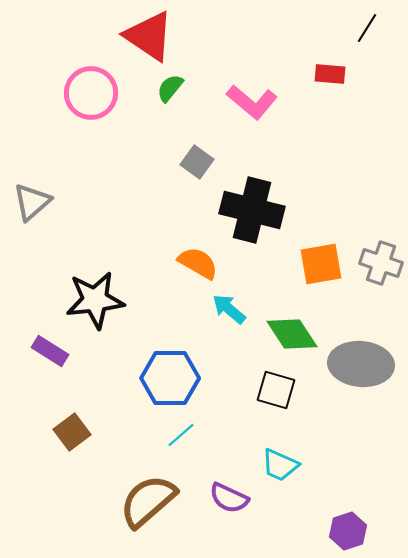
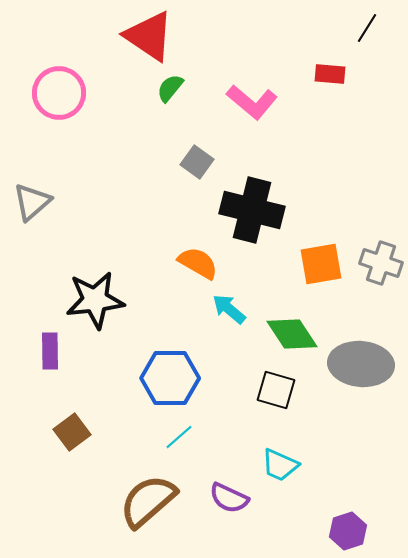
pink circle: moved 32 px left
purple rectangle: rotated 57 degrees clockwise
cyan line: moved 2 px left, 2 px down
